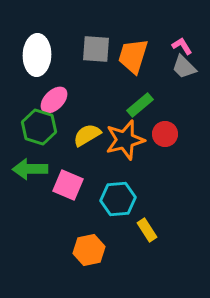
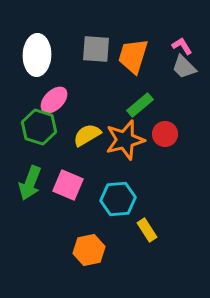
green arrow: moved 14 px down; rotated 68 degrees counterclockwise
